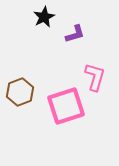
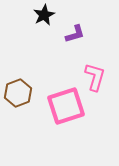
black star: moved 2 px up
brown hexagon: moved 2 px left, 1 px down
